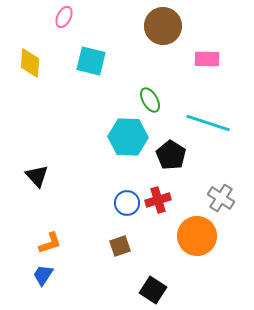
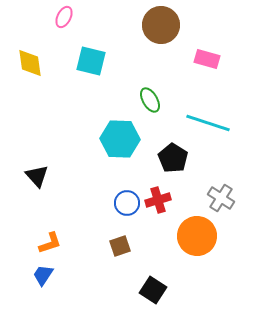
brown circle: moved 2 px left, 1 px up
pink rectangle: rotated 15 degrees clockwise
yellow diamond: rotated 12 degrees counterclockwise
cyan hexagon: moved 8 px left, 2 px down
black pentagon: moved 2 px right, 3 px down
